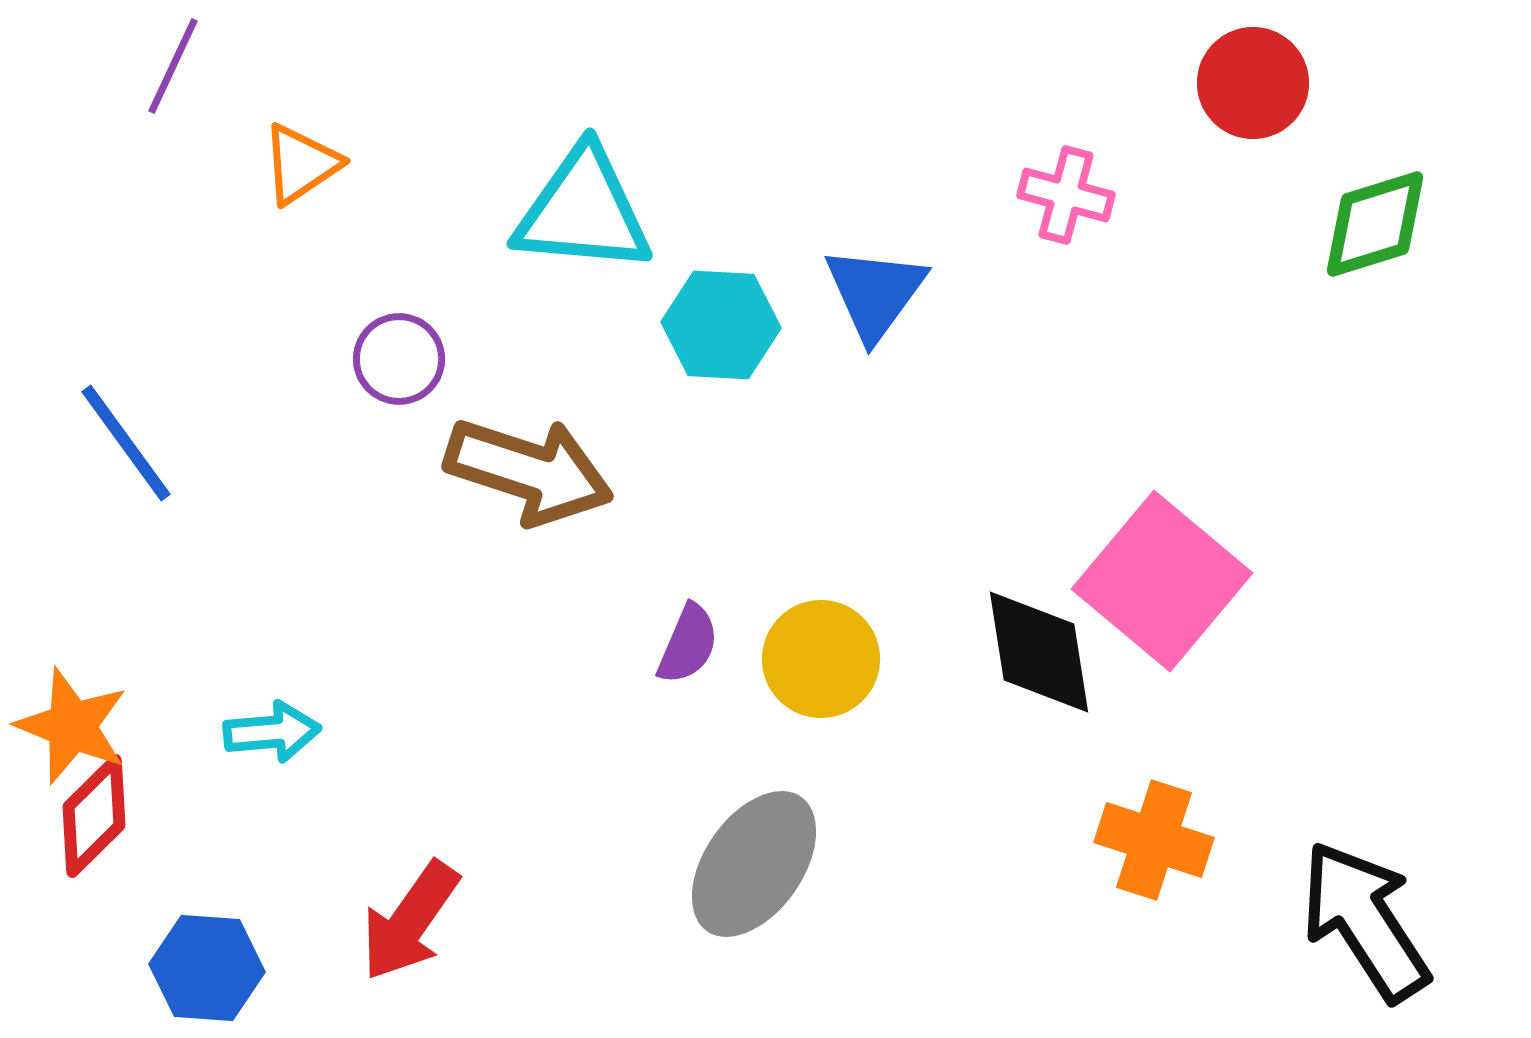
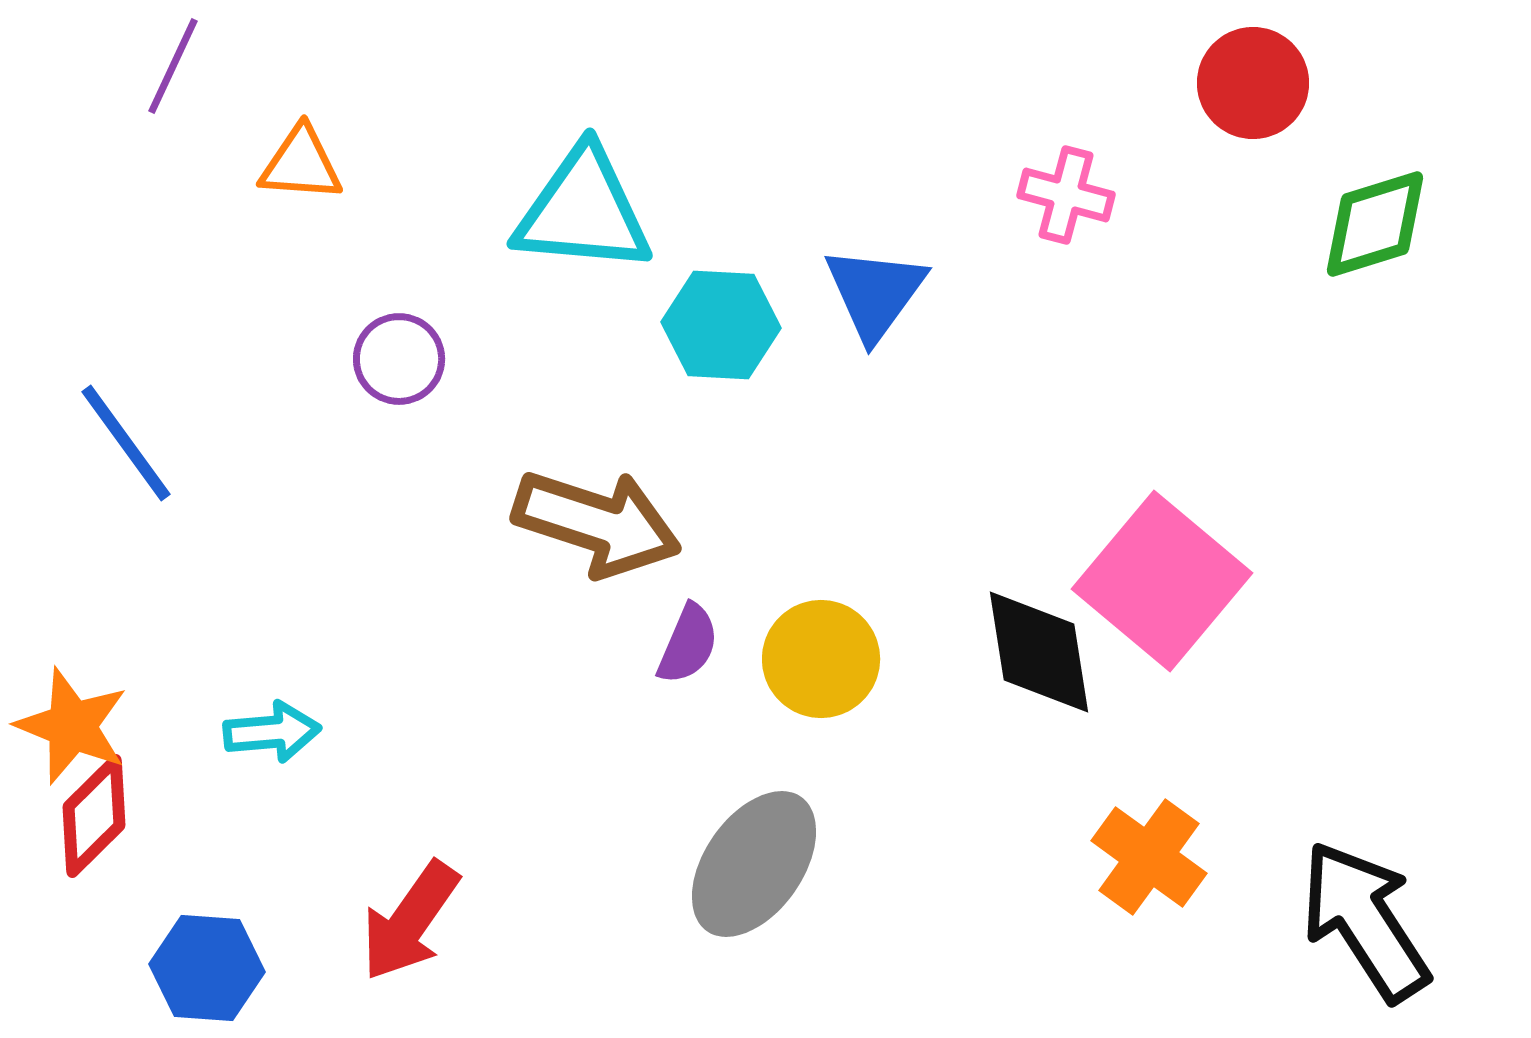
orange triangle: rotated 38 degrees clockwise
brown arrow: moved 68 px right, 52 px down
orange cross: moved 5 px left, 17 px down; rotated 18 degrees clockwise
